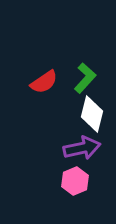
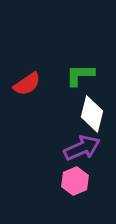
green L-shape: moved 5 px left, 3 px up; rotated 132 degrees counterclockwise
red semicircle: moved 17 px left, 2 px down
purple arrow: rotated 12 degrees counterclockwise
